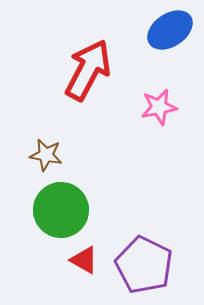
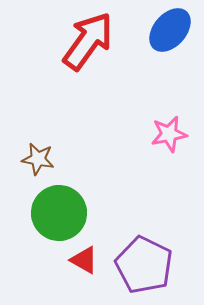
blue ellipse: rotated 15 degrees counterclockwise
red arrow: moved 29 px up; rotated 8 degrees clockwise
pink star: moved 10 px right, 27 px down
brown star: moved 8 px left, 4 px down
green circle: moved 2 px left, 3 px down
